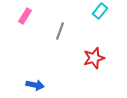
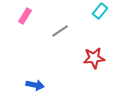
gray line: rotated 36 degrees clockwise
red star: rotated 10 degrees clockwise
